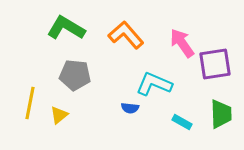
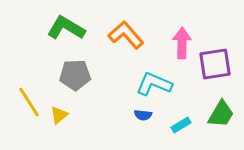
pink arrow: rotated 36 degrees clockwise
gray pentagon: rotated 8 degrees counterclockwise
yellow line: moved 1 px left, 1 px up; rotated 44 degrees counterclockwise
blue semicircle: moved 13 px right, 7 px down
green trapezoid: rotated 32 degrees clockwise
cyan rectangle: moved 1 px left, 3 px down; rotated 60 degrees counterclockwise
